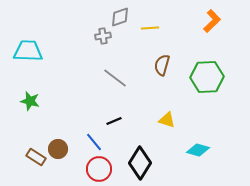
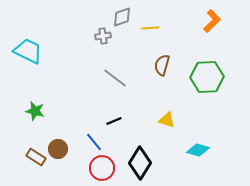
gray diamond: moved 2 px right
cyan trapezoid: rotated 24 degrees clockwise
green star: moved 5 px right, 10 px down
red circle: moved 3 px right, 1 px up
